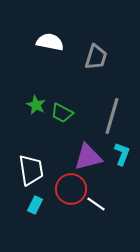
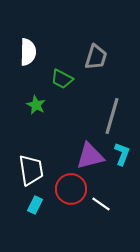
white semicircle: moved 22 px left, 10 px down; rotated 80 degrees clockwise
green trapezoid: moved 34 px up
purple triangle: moved 2 px right, 1 px up
white line: moved 5 px right
